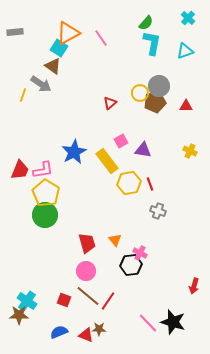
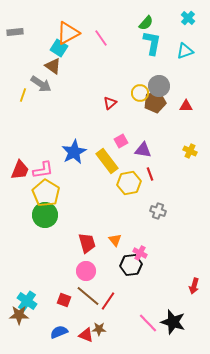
red line at (150, 184): moved 10 px up
